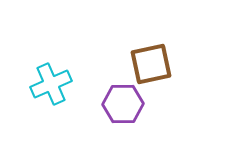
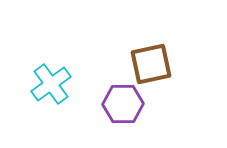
cyan cross: rotated 12 degrees counterclockwise
